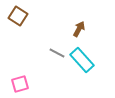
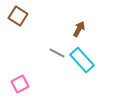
pink square: rotated 12 degrees counterclockwise
